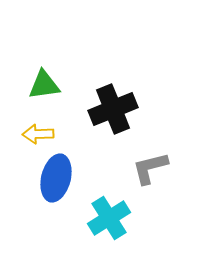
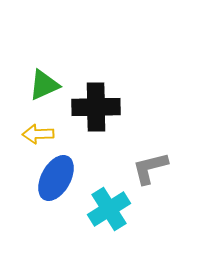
green triangle: rotated 16 degrees counterclockwise
black cross: moved 17 px left, 2 px up; rotated 21 degrees clockwise
blue ellipse: rotated 15 degrees clockwise
cyan cross: moved 9 px up
